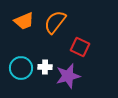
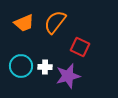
orange trapezoid: moved 2 px down
cyan circle: moved 2 px up
